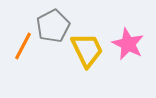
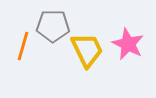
gray pentagon: rotated 28 degrees clockwise
orange line: rotated 12 degrees counterclockwise
